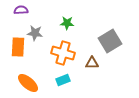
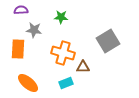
green star: moved 6 px left, 6 px up
gray star: moved 1 px left, 3 px up
gray square: moved 2 px left
orange rectangle: moved 2 px down
brown triangle: moved 9 px left, 4 px down
cyan rectangle: moved 3 px right, 3 px down
